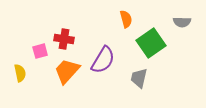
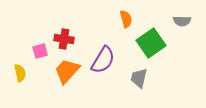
gray semicircle: moved 1 px up
